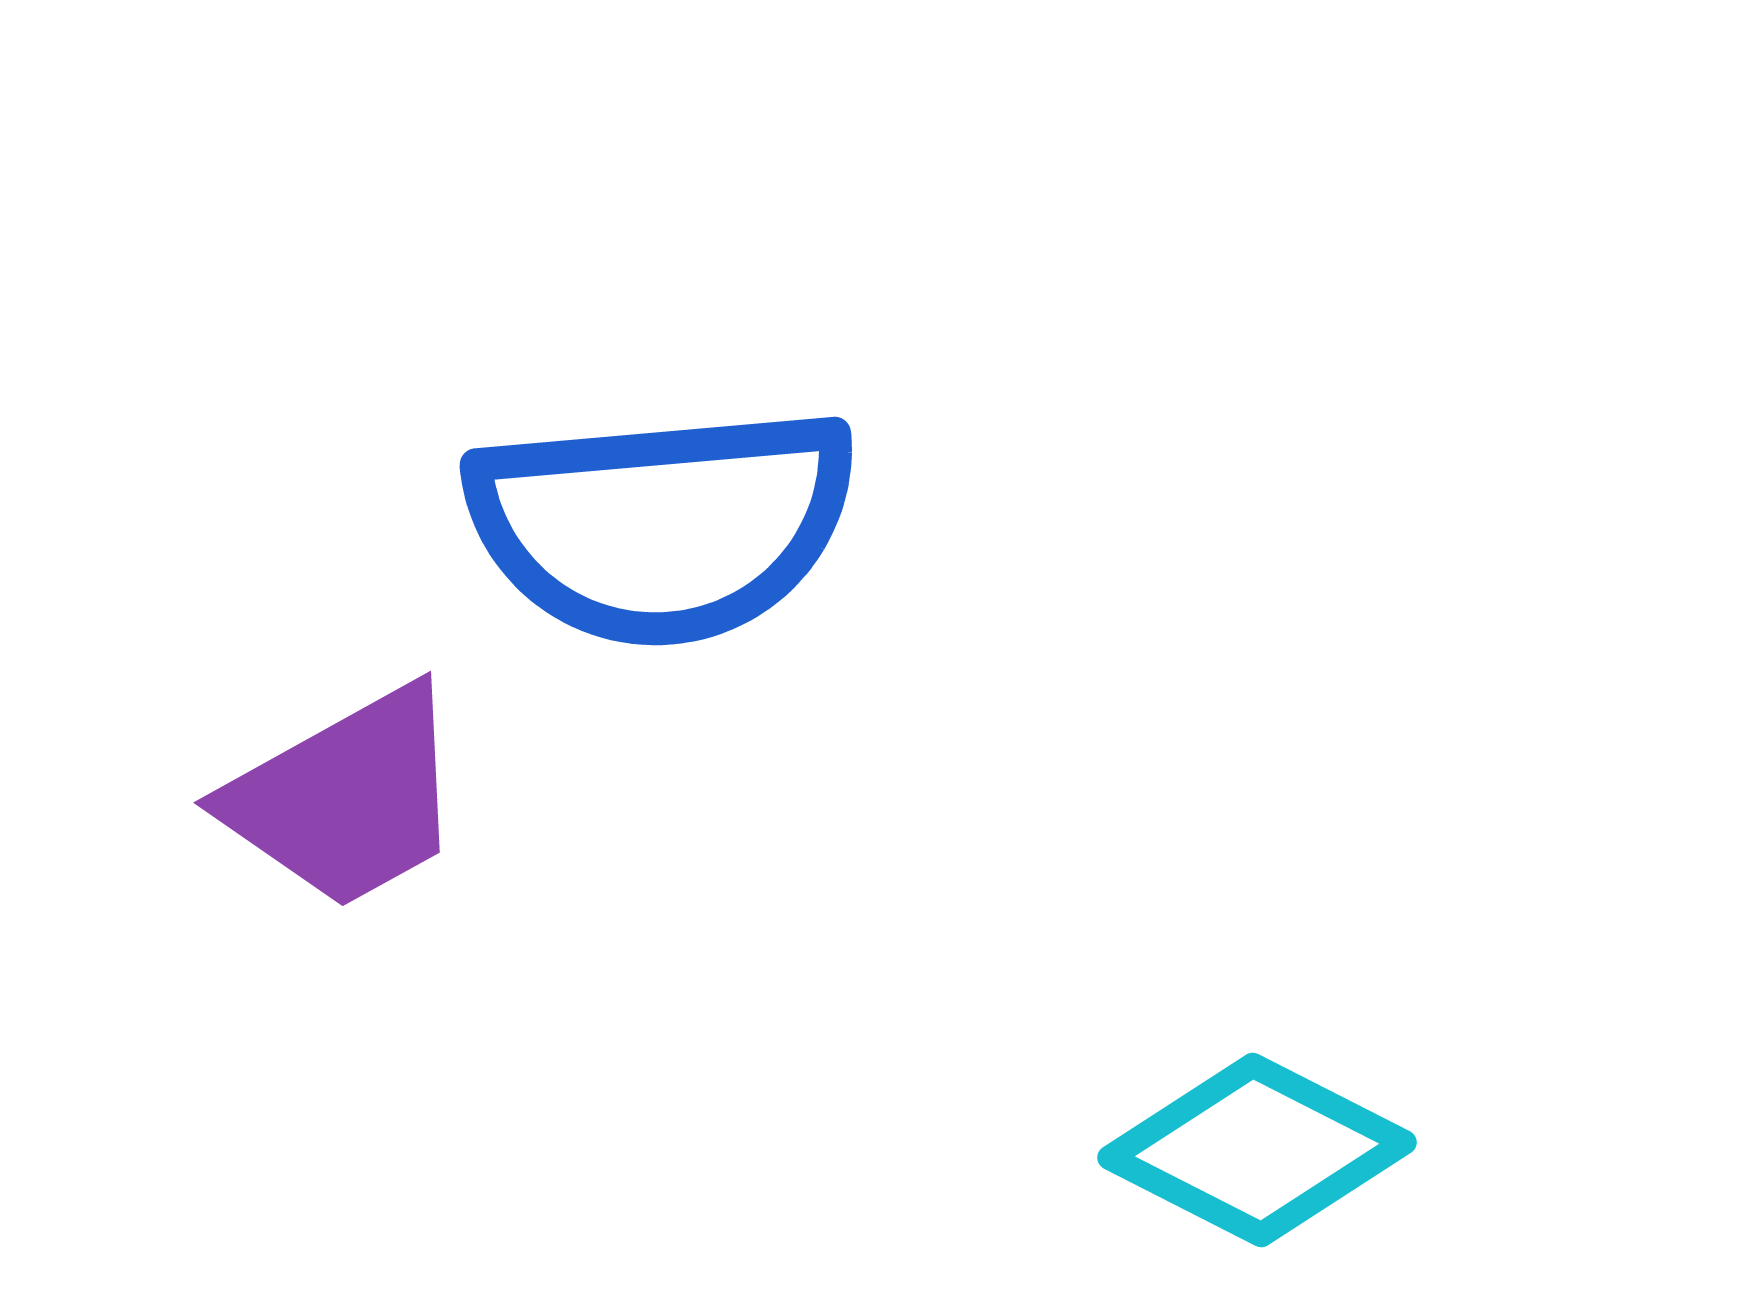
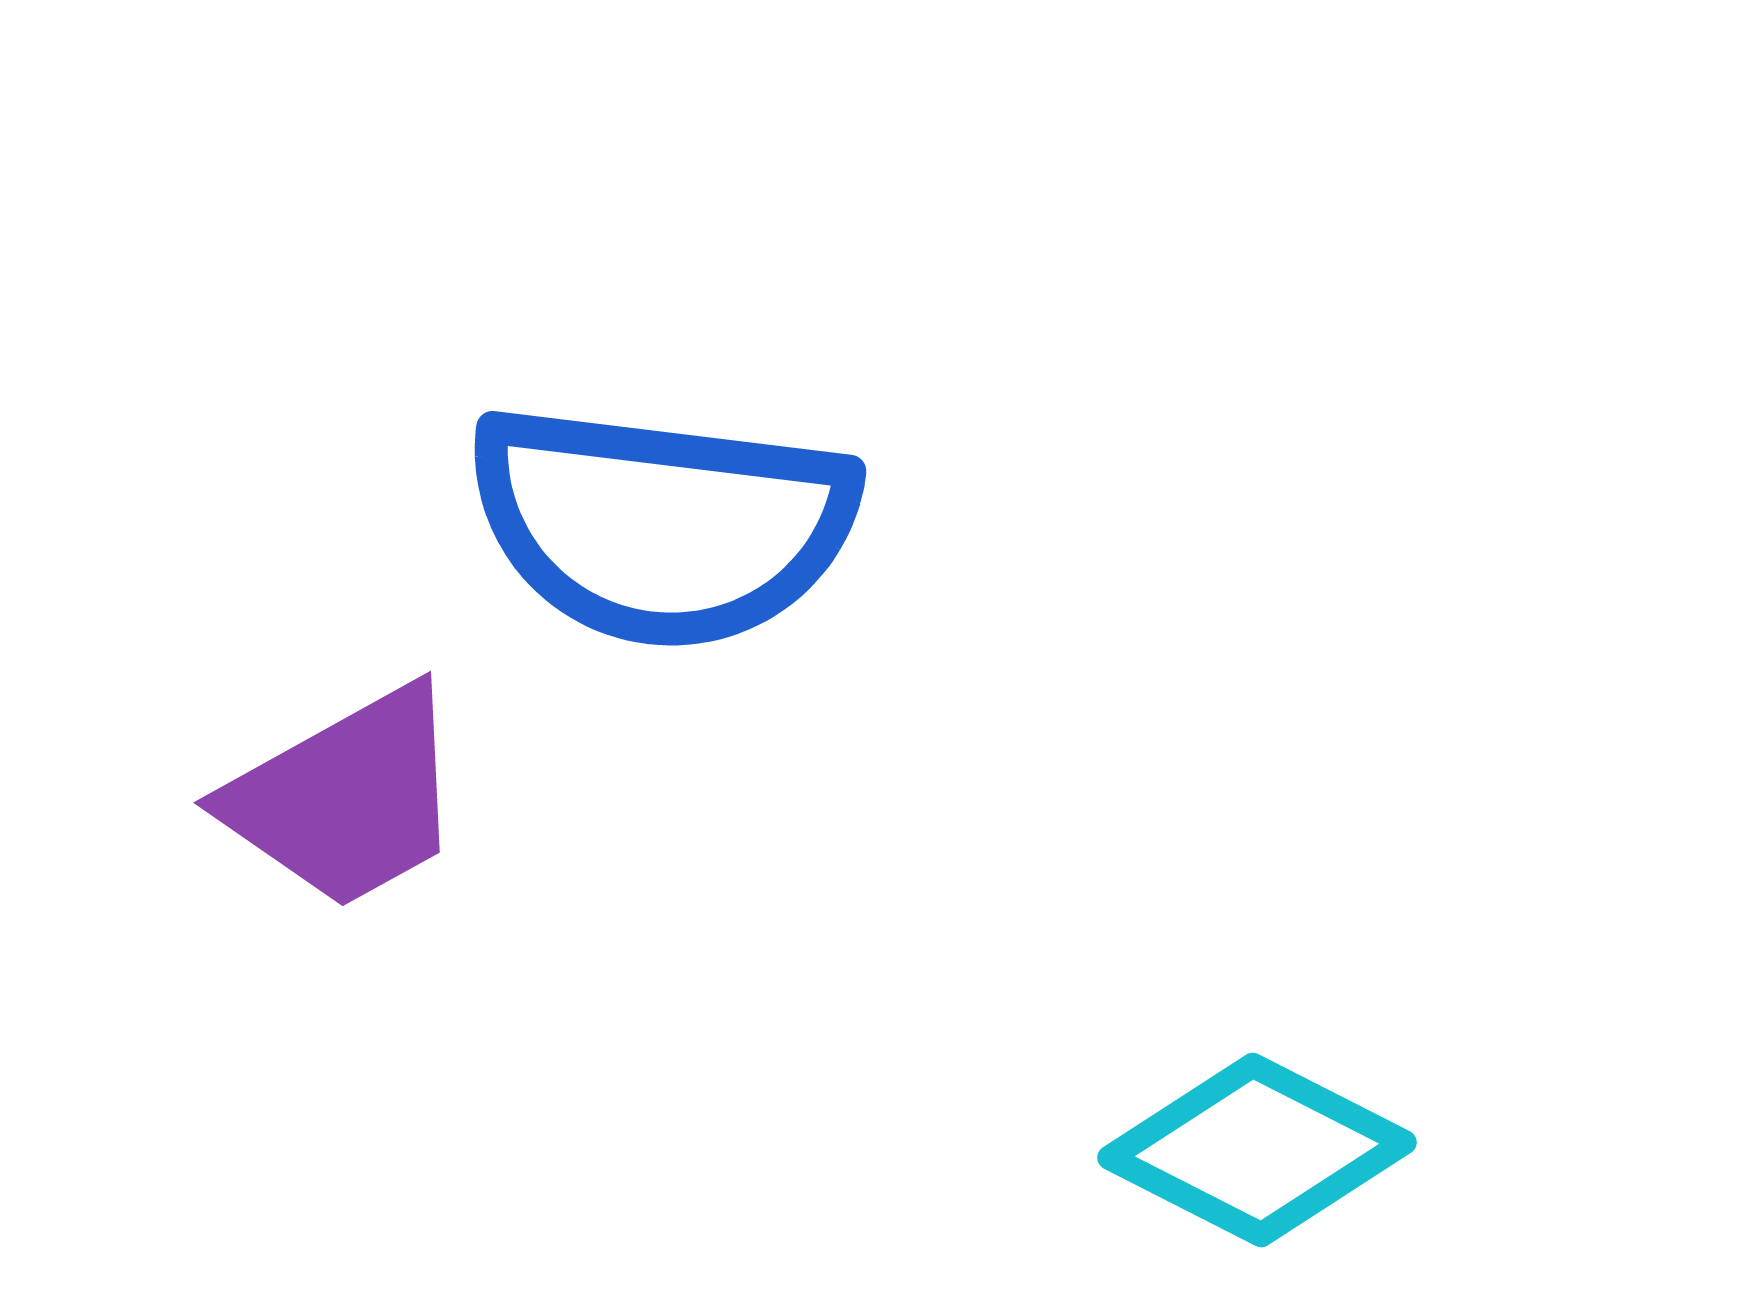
blue semicircle: rotated 12 degrees clockwise
